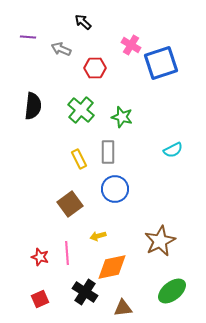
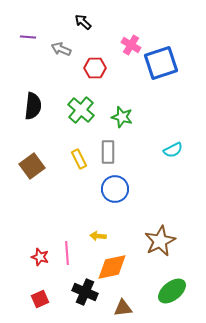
brown square: moved 38 px left, 38 px up
yellow arrow: rotated 21 degrees clockwise
black cross: rotated 10 degrees counterclockwise
